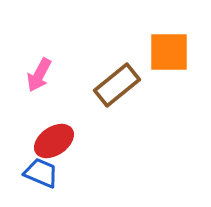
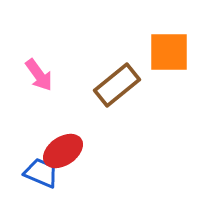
pink arrow: rotated 64 degrees counterclockwise
red ellipse: moved 9 px right, 10 px down
